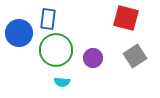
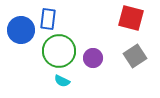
red square: moved 5 px right
blue circle: moved 2 px right, 3 px up
green circle: moved 3 px right, 1 px down
cyan semicircle: moved 1 px up; rotated 21 degrees clockwise
